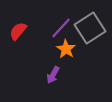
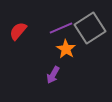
purple line: rotated 25 degrees clockwise
